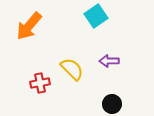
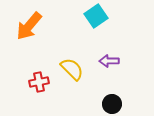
red cross: moved 1 px left, 1 px up
